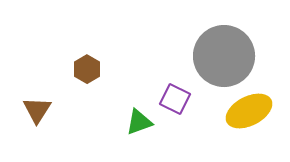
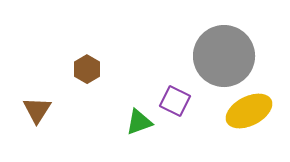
purple square: moved 2 px down
